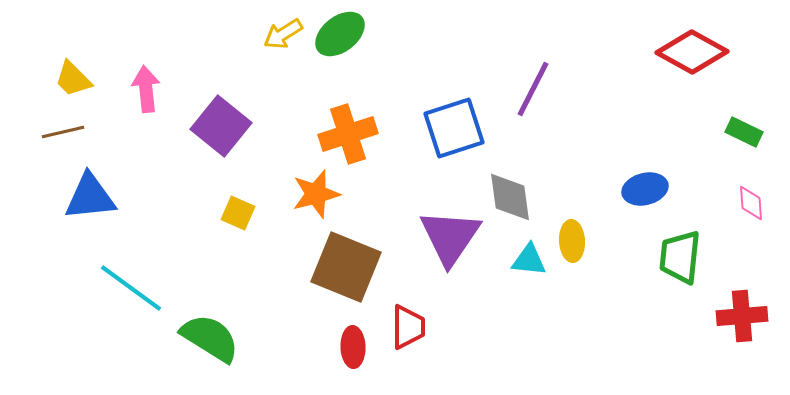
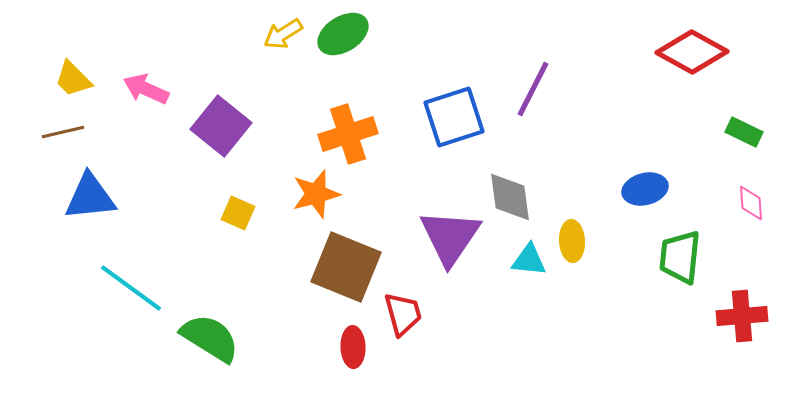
green ellipse: moved 3 px right; rotated 6 degrees clockwise
pink arrow: rotated 60 degrees counterclockwise
blue square: moved 11 px up
red trapezoid: moved 5 px left, 13 px up; rotated 15 degrees counterclockwise
